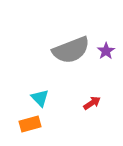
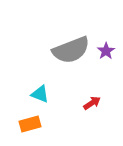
cyan triangle: moved 4 px up; rotated 24 degrees counterclockwise
